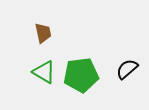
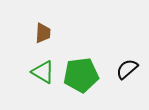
brown trapezoid: rotated 15 degrees clockwise
green triangle: moved 1 px left
